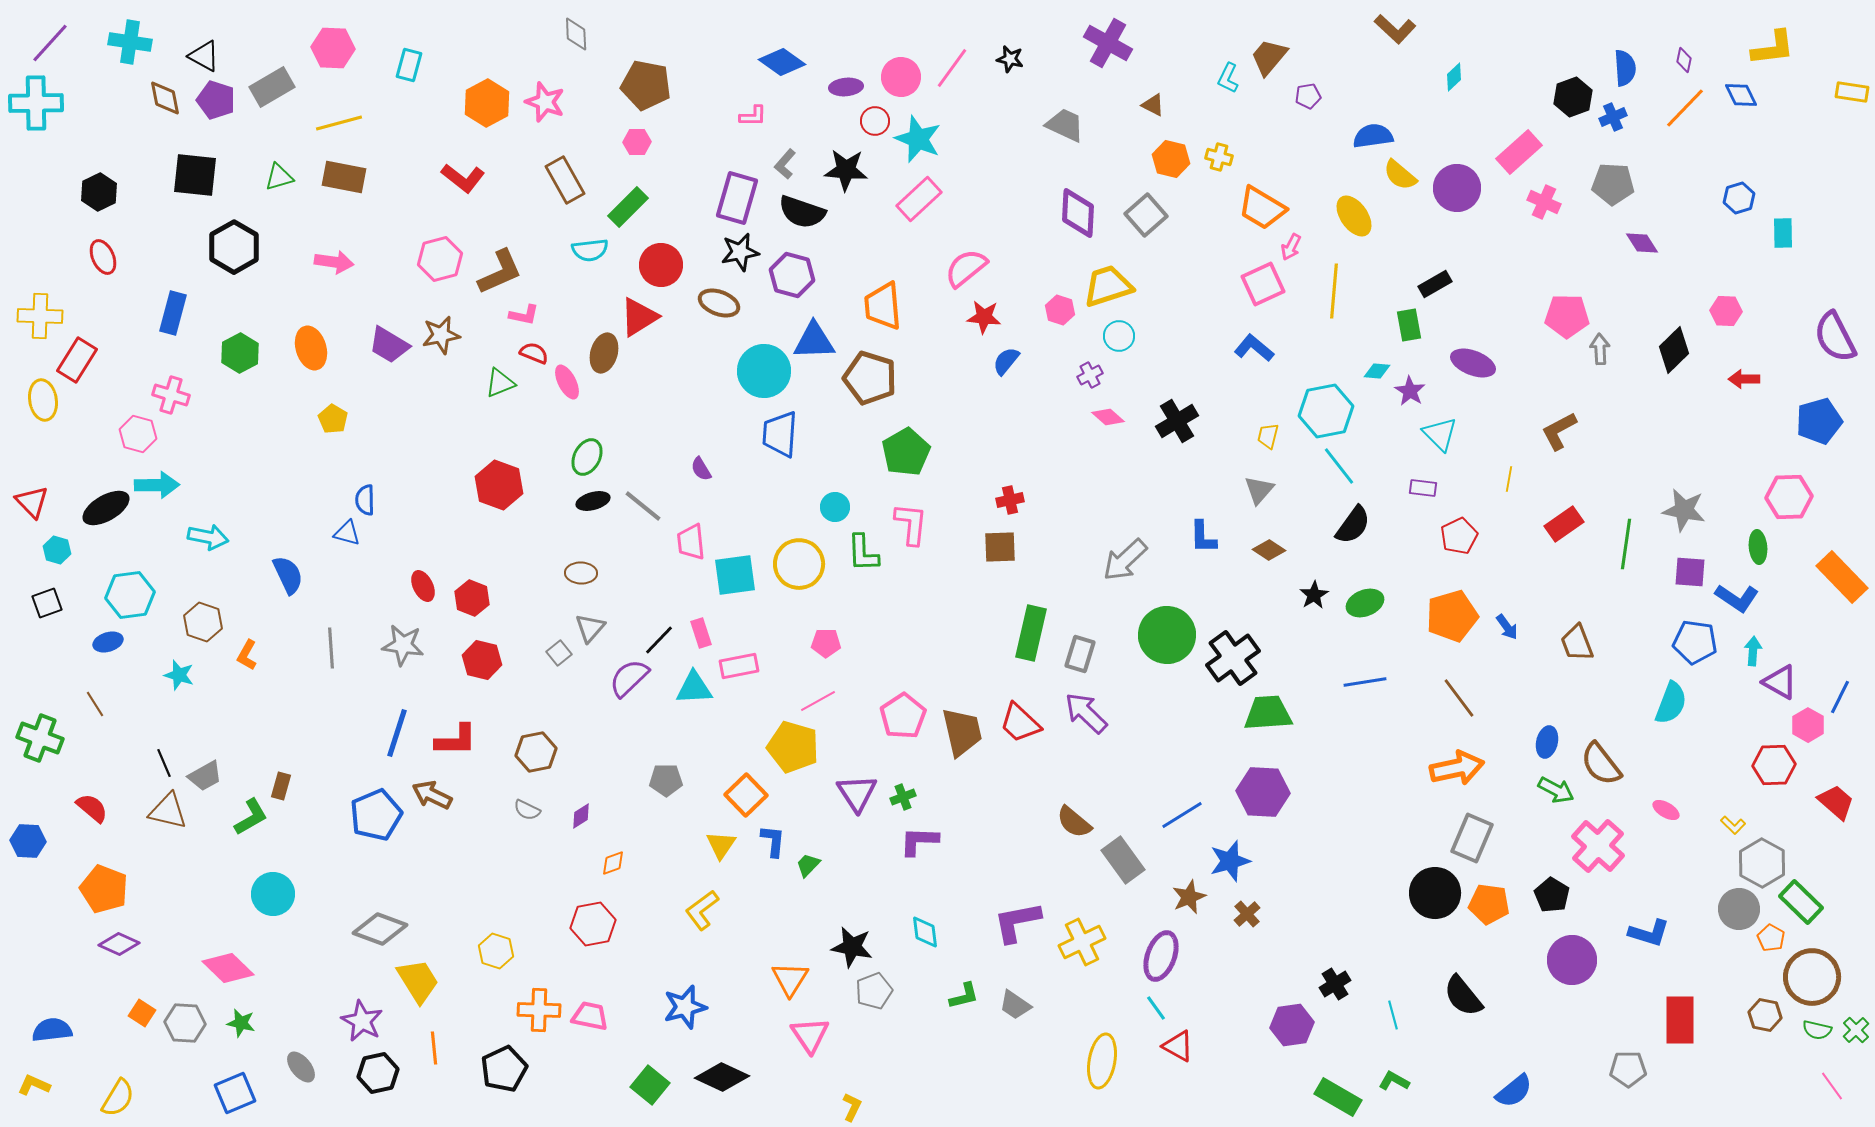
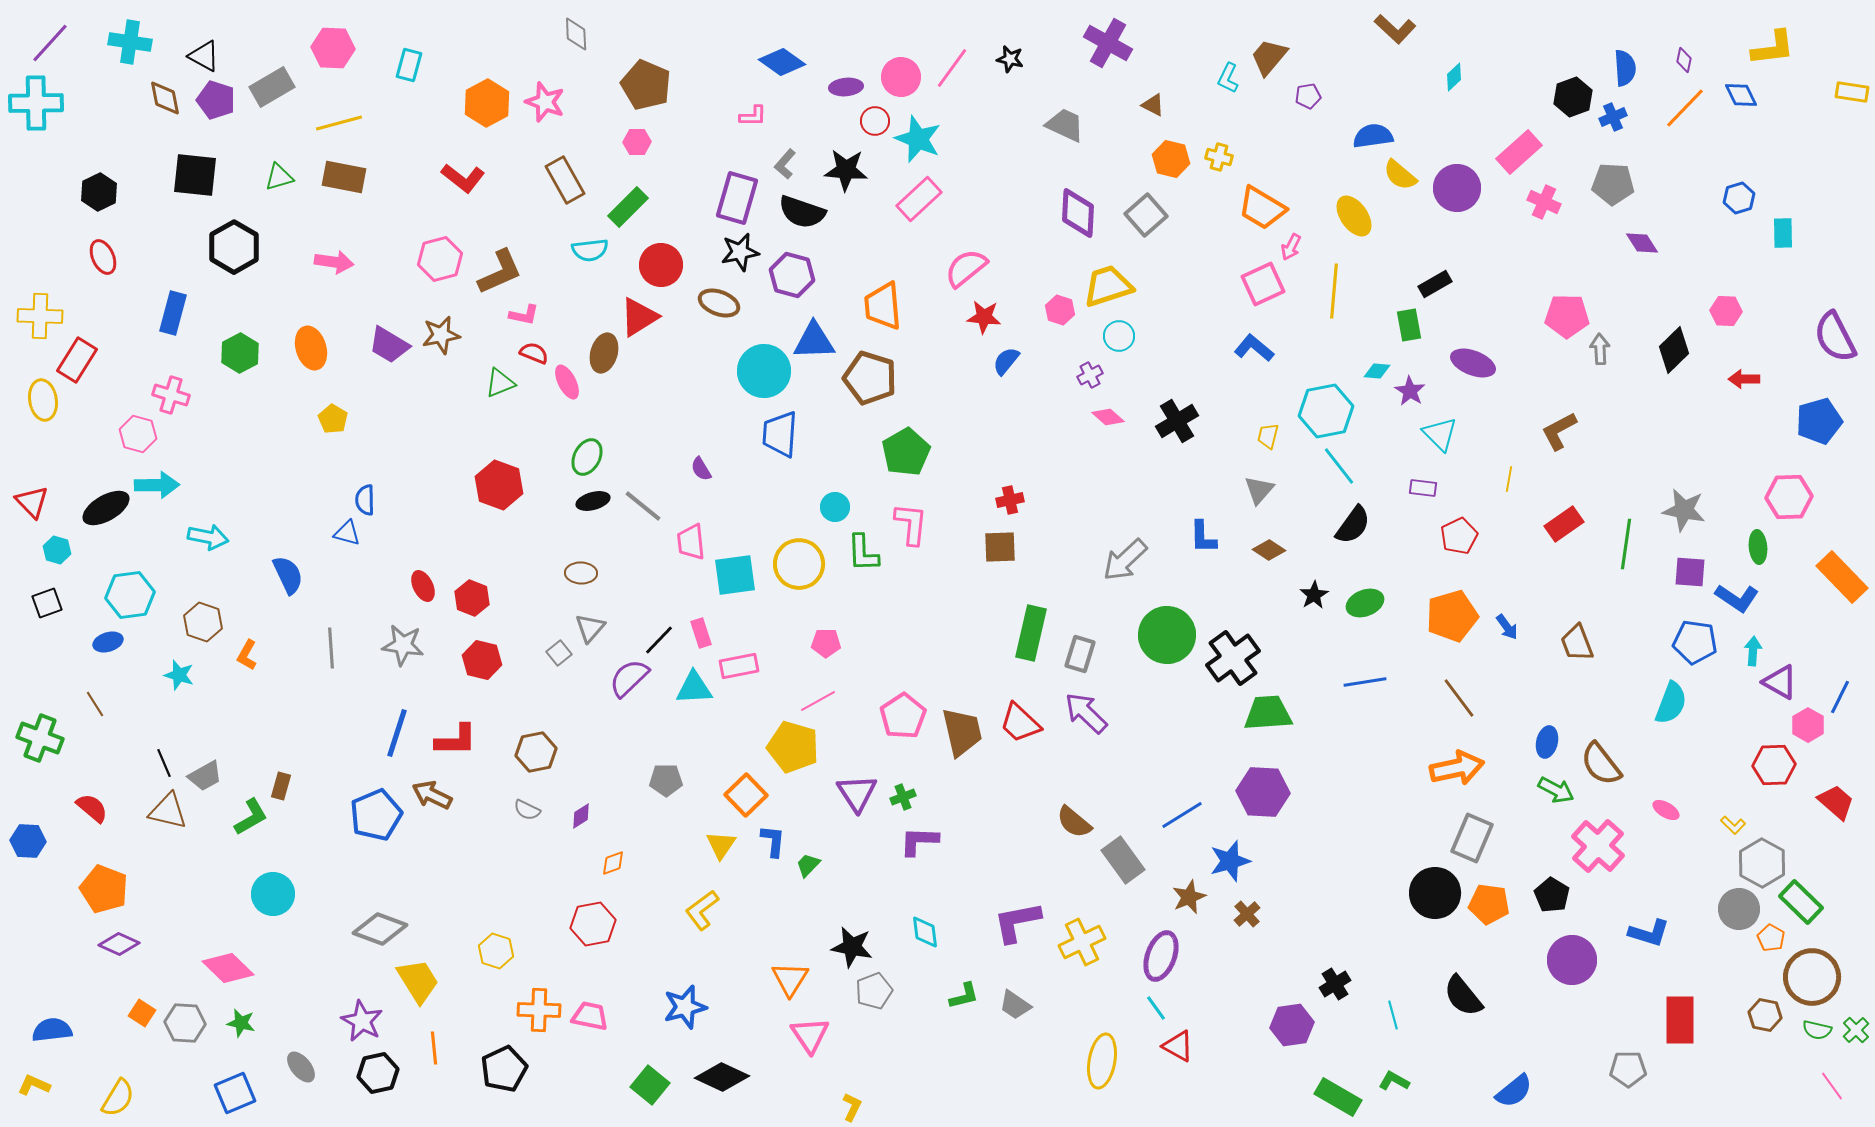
brown pentagon at (646, 85): rotated 12 degrees clockwise
